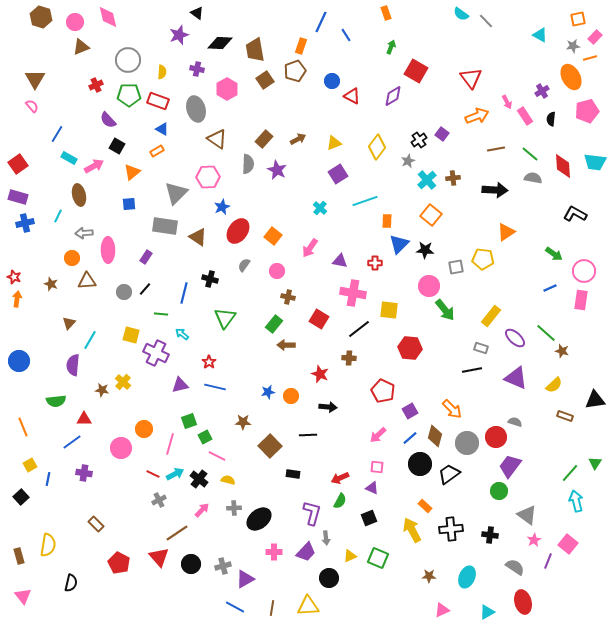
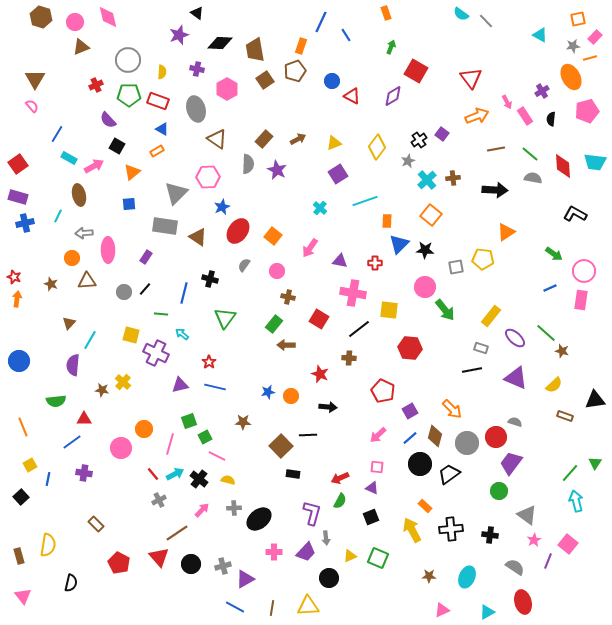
pink circle at (429, 286): moved 4 px left, 1 px down
brown square at (270, 446): moved 11 px right
purple trapezoid at (510, 466): moved 1 px right, 3 px up
red line at (153, 474): rotated 24 degrees clockwise
black square at (369, 518): moved 2 px right, 1 px up
